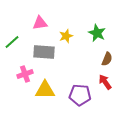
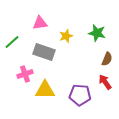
green star: rotated 12 degrees counterclockwise
gray rectangle: rotated 15 degrees clockwise
